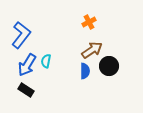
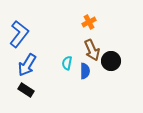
blue L-shape: moved 2 px left, 1 px up
brown arrow: rotated 100 degrees clockwise
cyan semicircle: moved 21 px right, 2 px down
black circle: moved 2 px right, 5 px up
